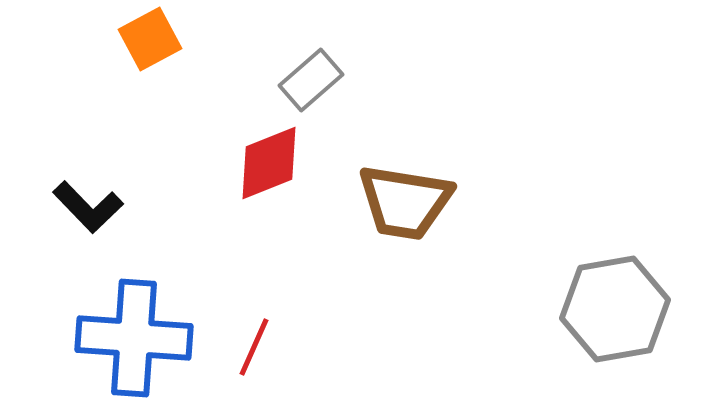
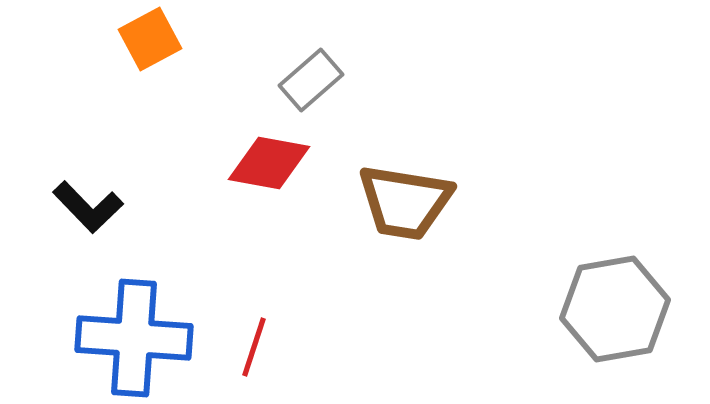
red diamond: rotated 32 degrees clockwise
red line: rotated 6 degrees counterclockwise
